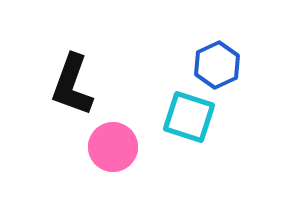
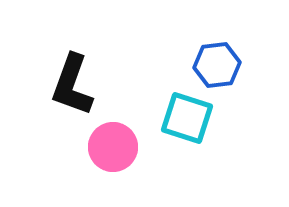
blue hexagon: rotated 18 degrees clockwise
cyan square: moved 2 px left, 1 px down
